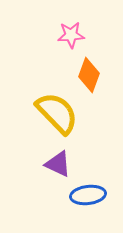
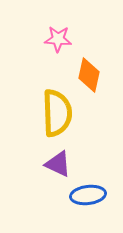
pink star: moved 13 px left, 4 px down; rotated 8 degrees clockwise
orange diamond: rotated 8 degrees counterclockwise
yellow semicircle: rotated 42 degrees clockwise
